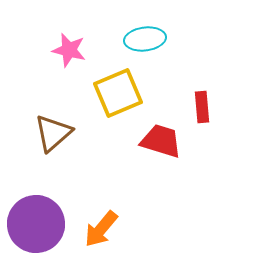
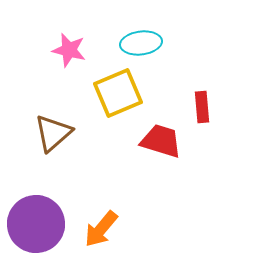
cyan ellipse: moved 4 px left, 4 px down
